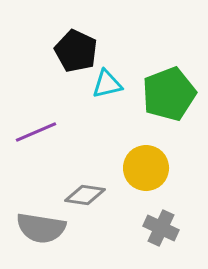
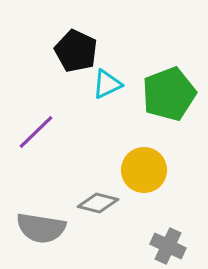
cyan triangle: rotated 12 degrees counterclockwise
purple line: rotated 21 degrees counterclockwise
yellow circle: moved 2 px left, 2 px down
gray diamond: moved 13 px right, 8 px down; rotated 6 degrees clockwise
gray cross: moved 7 px right, 18 px down
